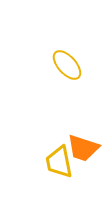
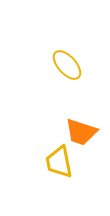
orange trapezoid: moved 2 px left, 16 px up
